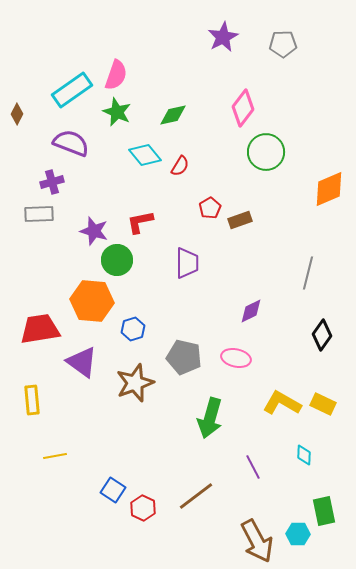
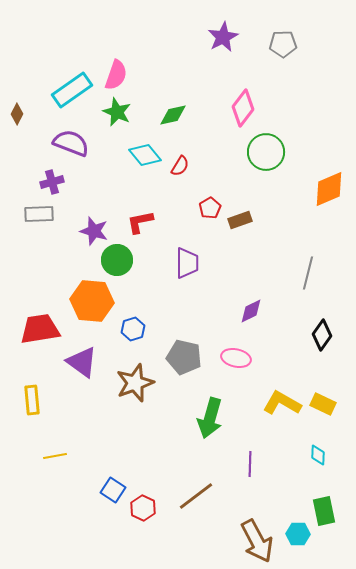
cyan diamond at (304, 455): moved 14 px right
purple line at (253, 467): moved 3 px left, 3 px up; rotated 30 degrees clockwise
